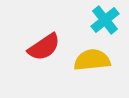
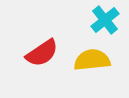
red semicircle: moved 2 px left, 6 px down
